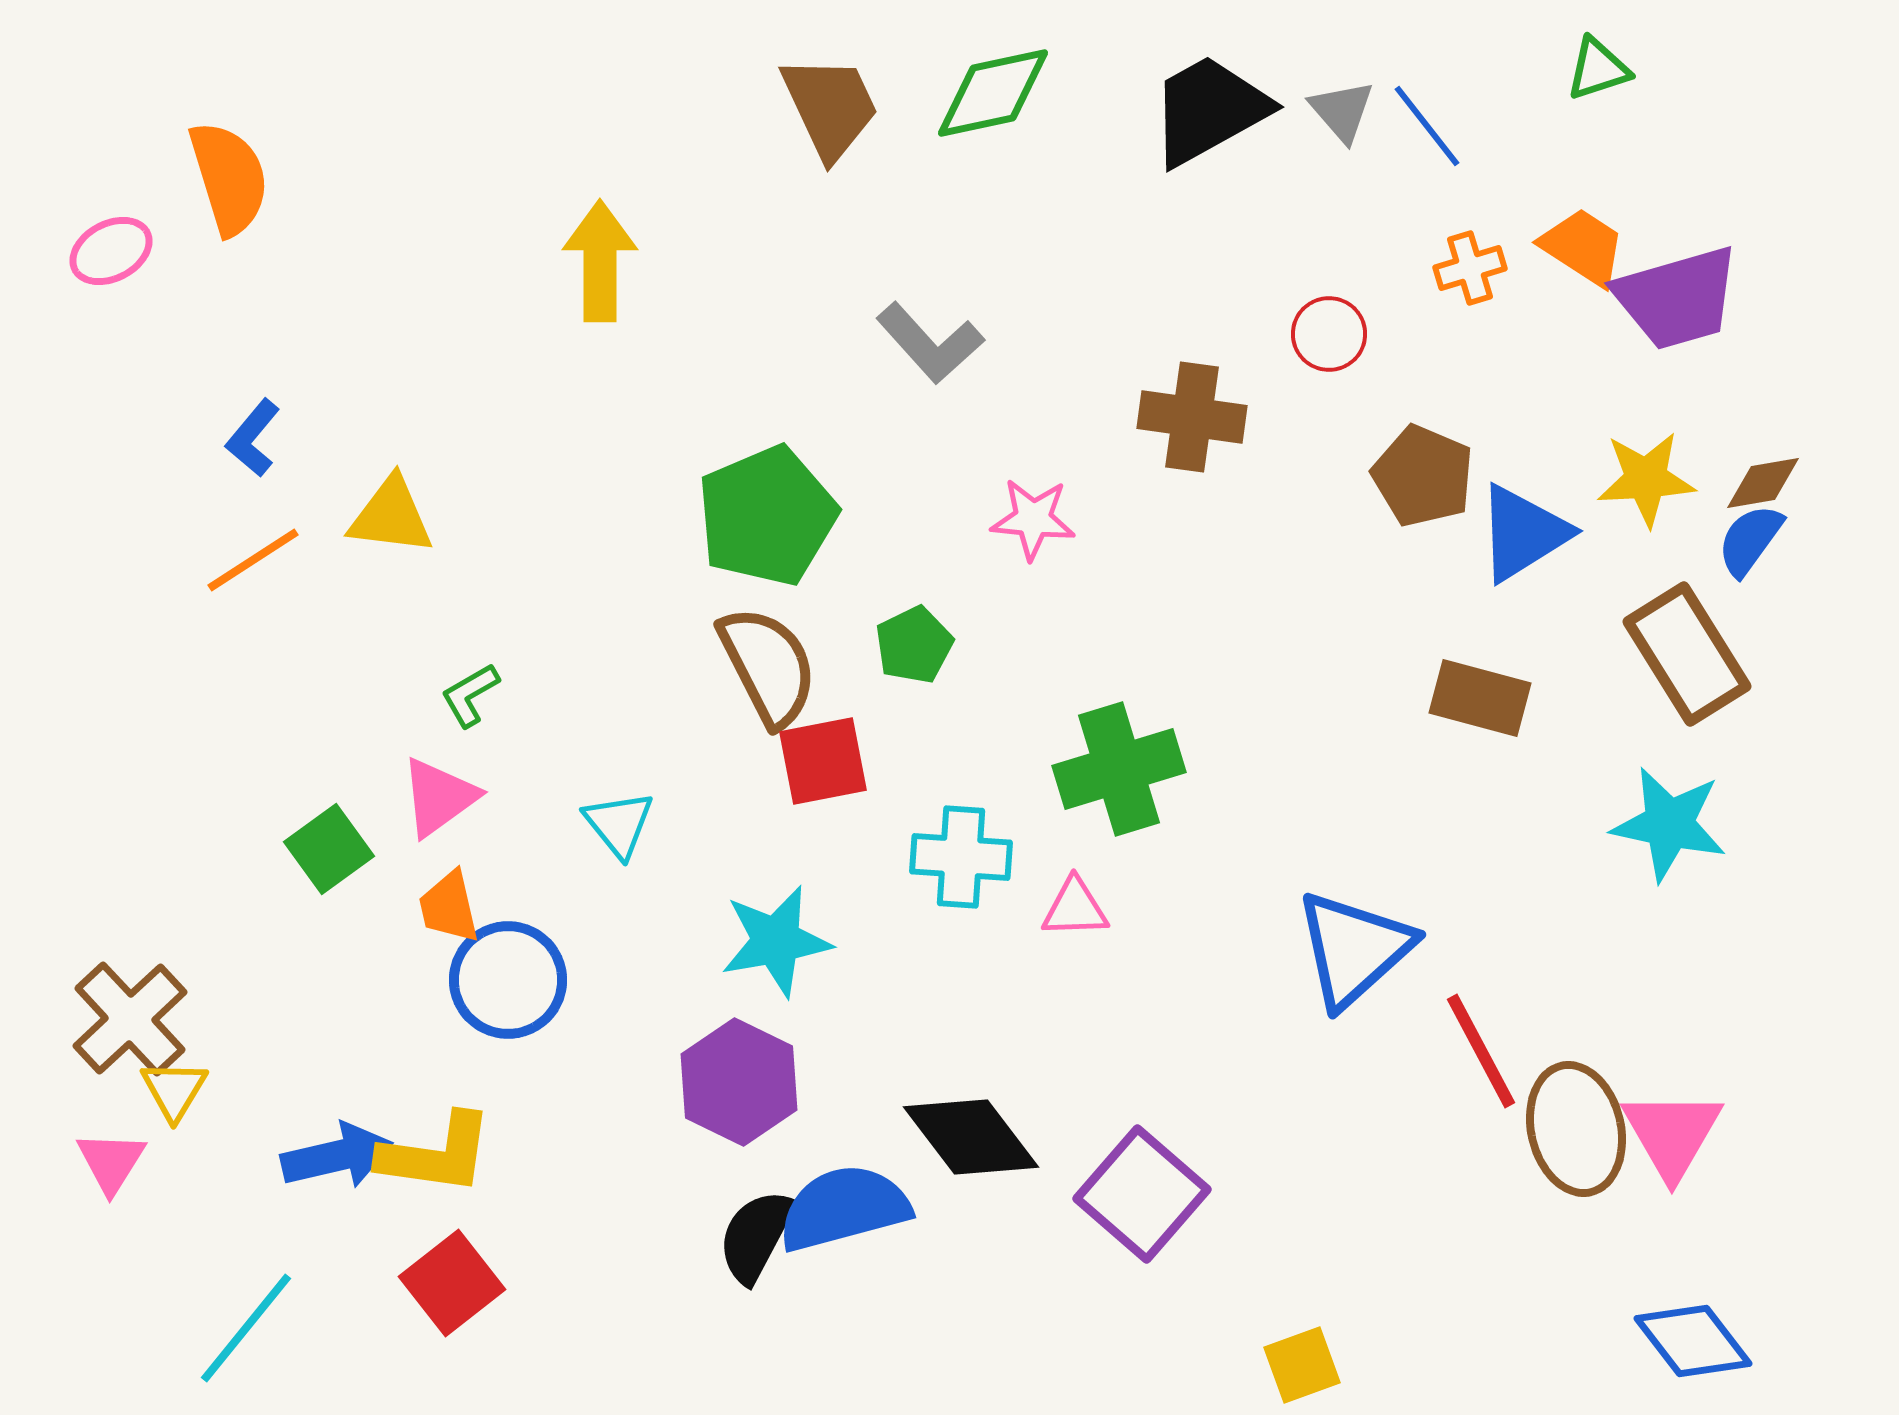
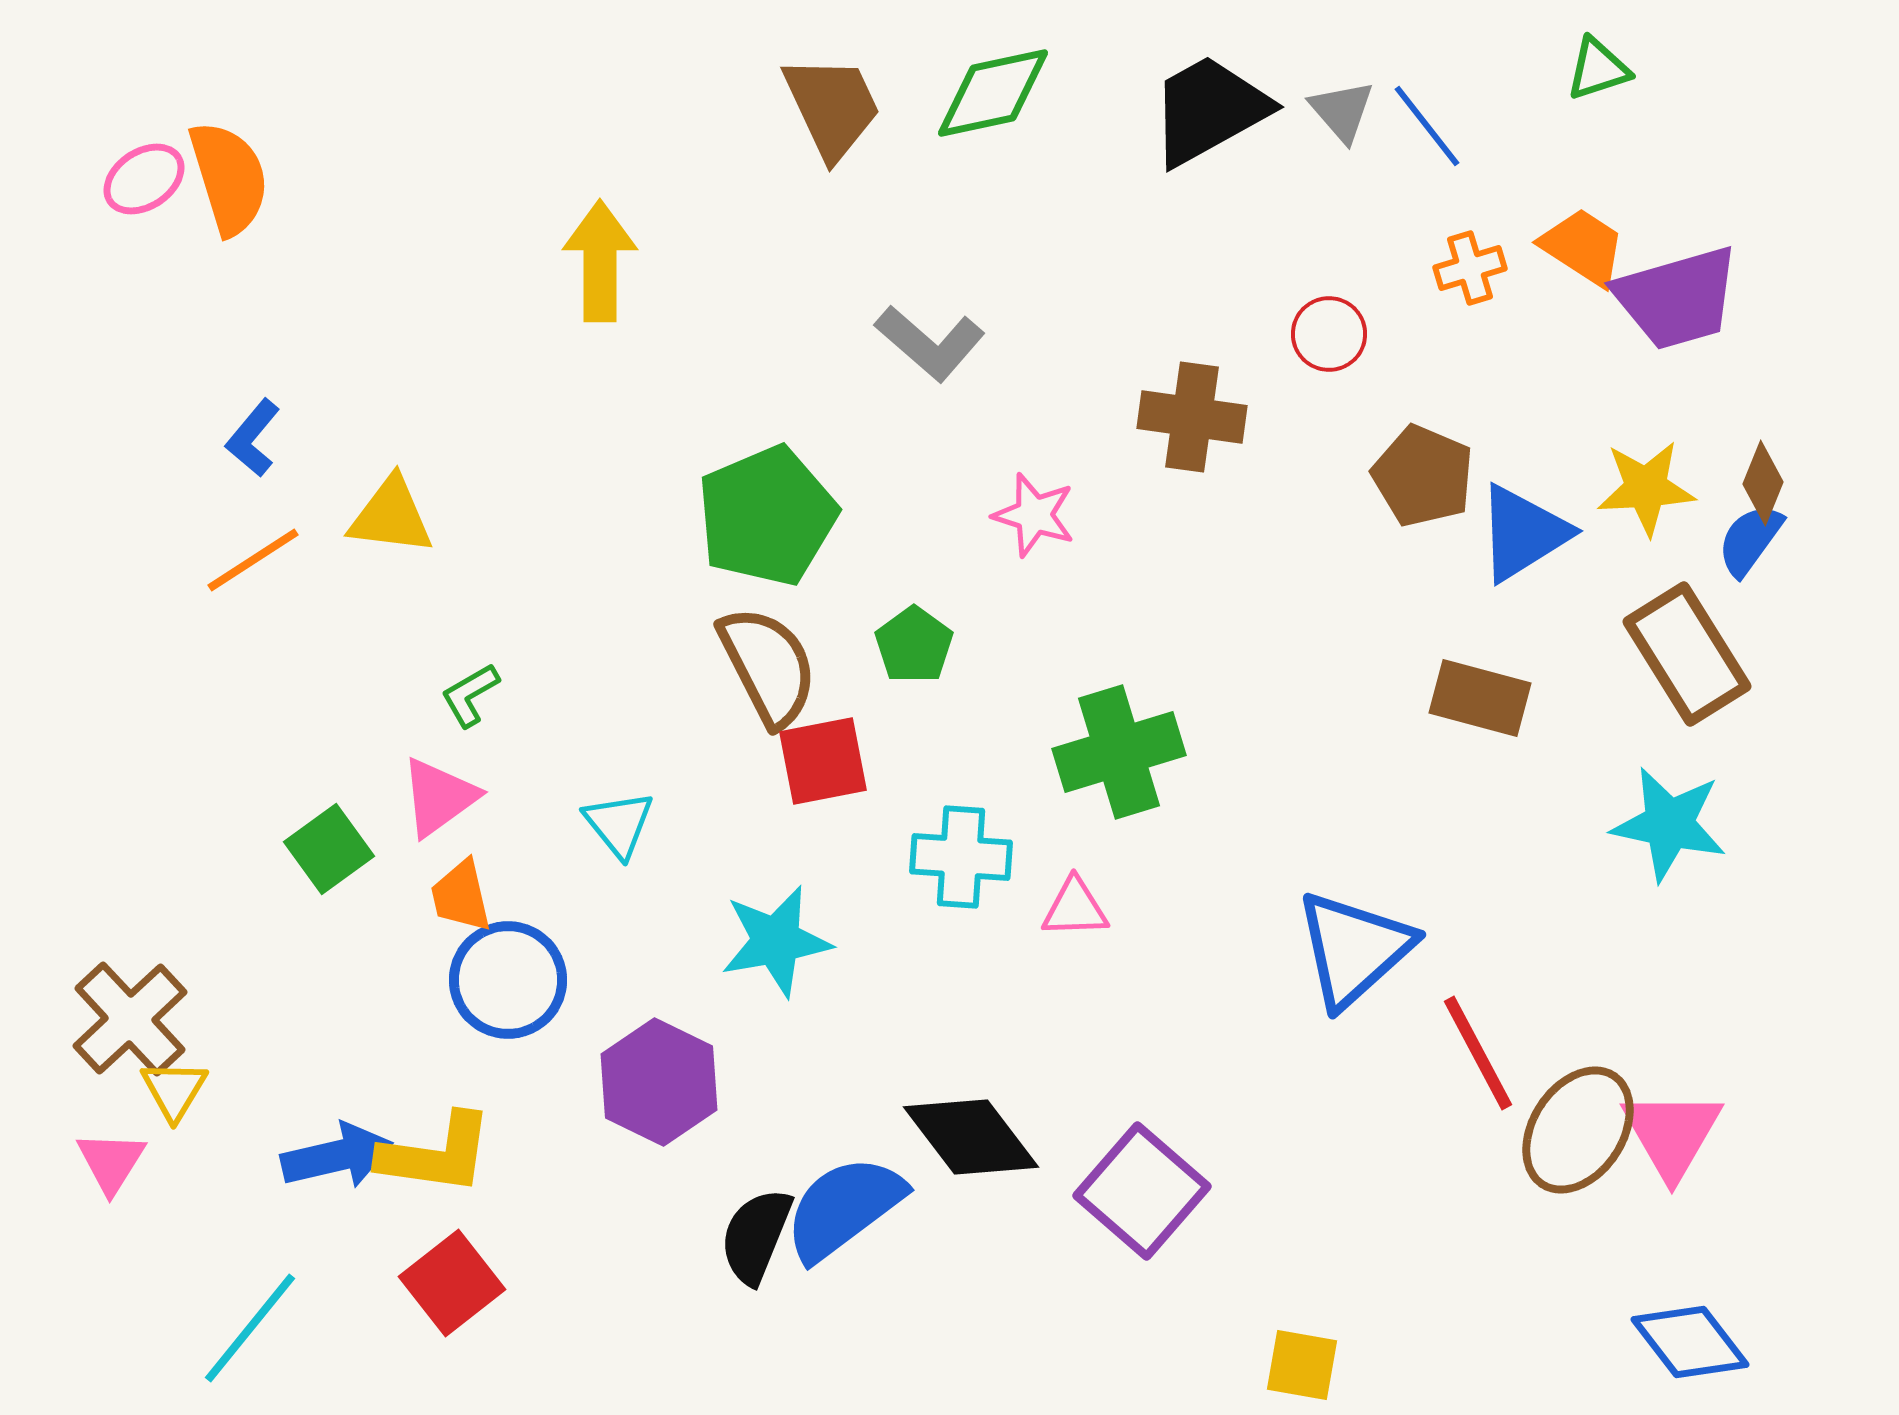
brown trapezoid at (830, 107): moved 2 px right
pink ellipse at (111, 251): moved 33 px right, 72 px up; rotated 6 degrees counterclockwise
gray L-shape at (930, 343): rotated 7 degrees counterclockwise
yellow star at (1646, 479): moved 9 px down
brown diamond at (1763, 483): rotated 58 degrees counterclockwise
pink star at (1033, 519): moved 1 px right, 4 px up; rotated 12 degrees clockwise
green pentagon at (914, 645): rotated 10 degrees counterclockwise
green cross at (1119, 769): moved 17 px up
orange trapezoid at (449, 907): moved 12 px right, 11 px up
red line at (1481, 1051): moved 3 px left, 2 px down
purple hexagon at (739, 1082): moved 80 px left
brown ellipse at (1576, 1129): moved 2 px right, 1 px down; rotated 46 degrees clockwise
purple square at (1142, 1194): moved 3 px up
blue semicircle at (844, 1208): rotated 22 degrees counterclockwise
black semicircle at (756, 1236): rotated 6 degrees counterclockwise
cyan line at (246, 1328): moved 4 px right
blue diamond at (1693, 1341): moved 3 px left, 1 px down
yellow square at (1302, 1365): rotated 30 degrees clockwise
